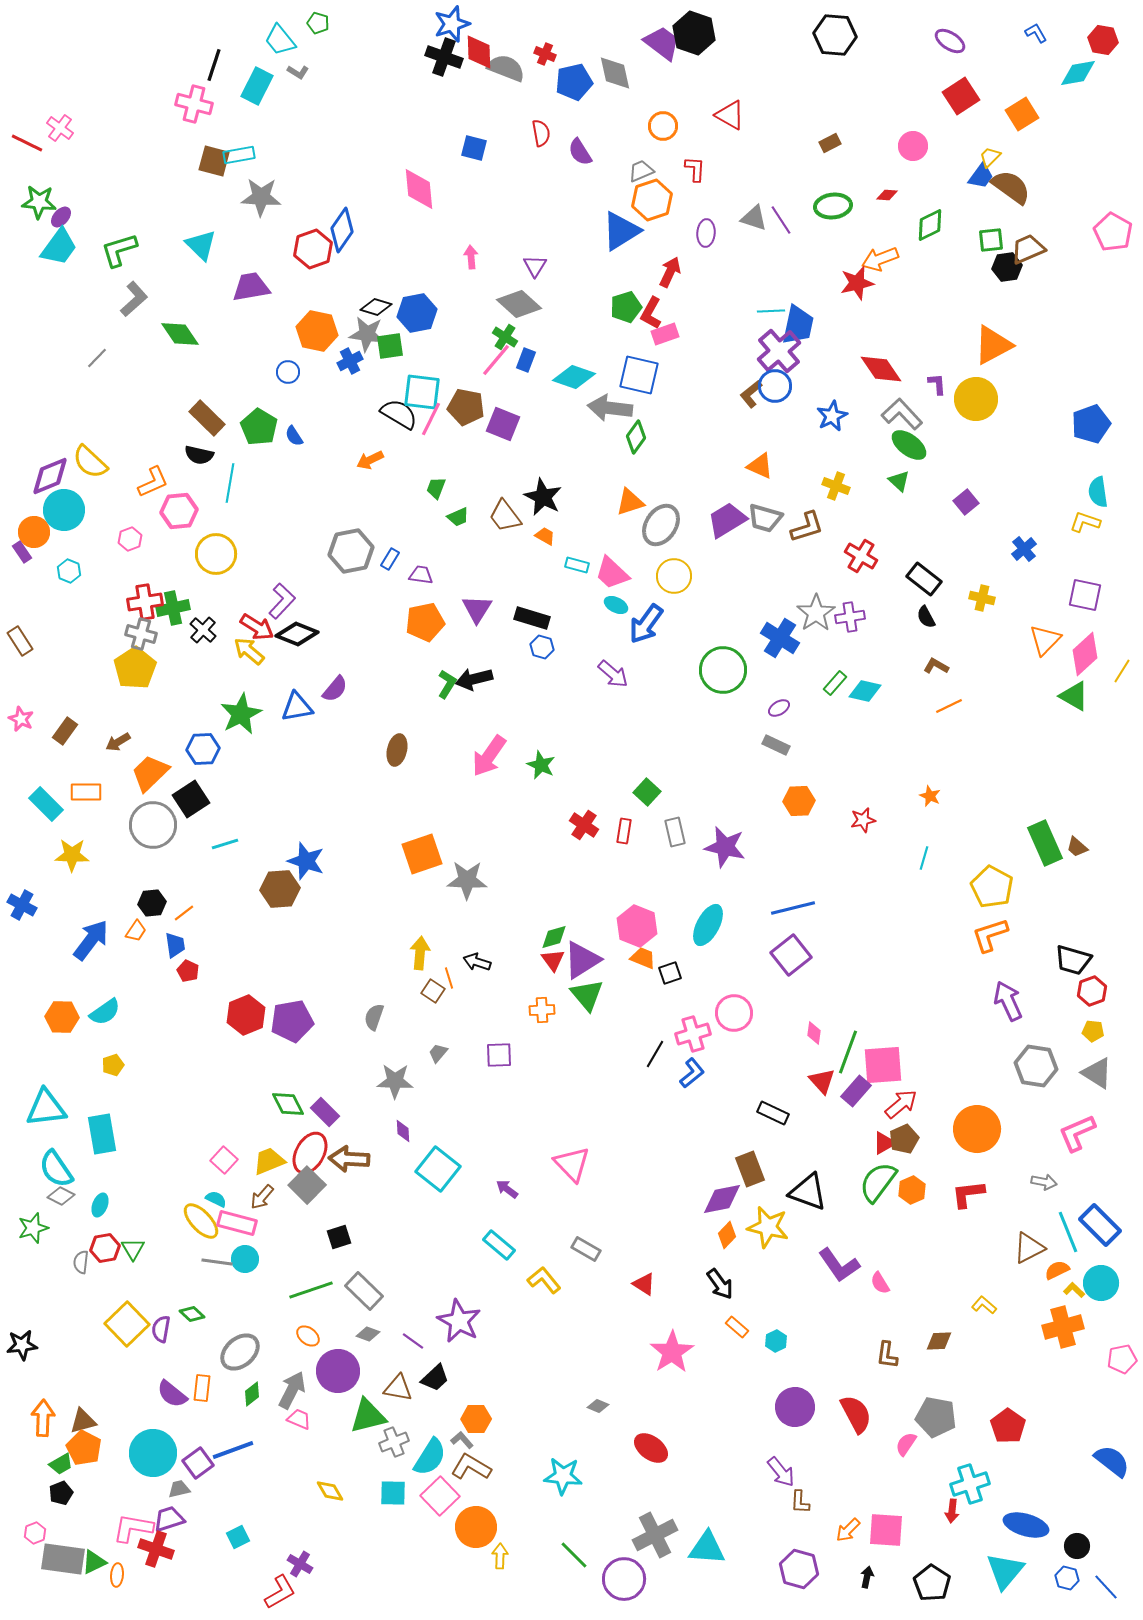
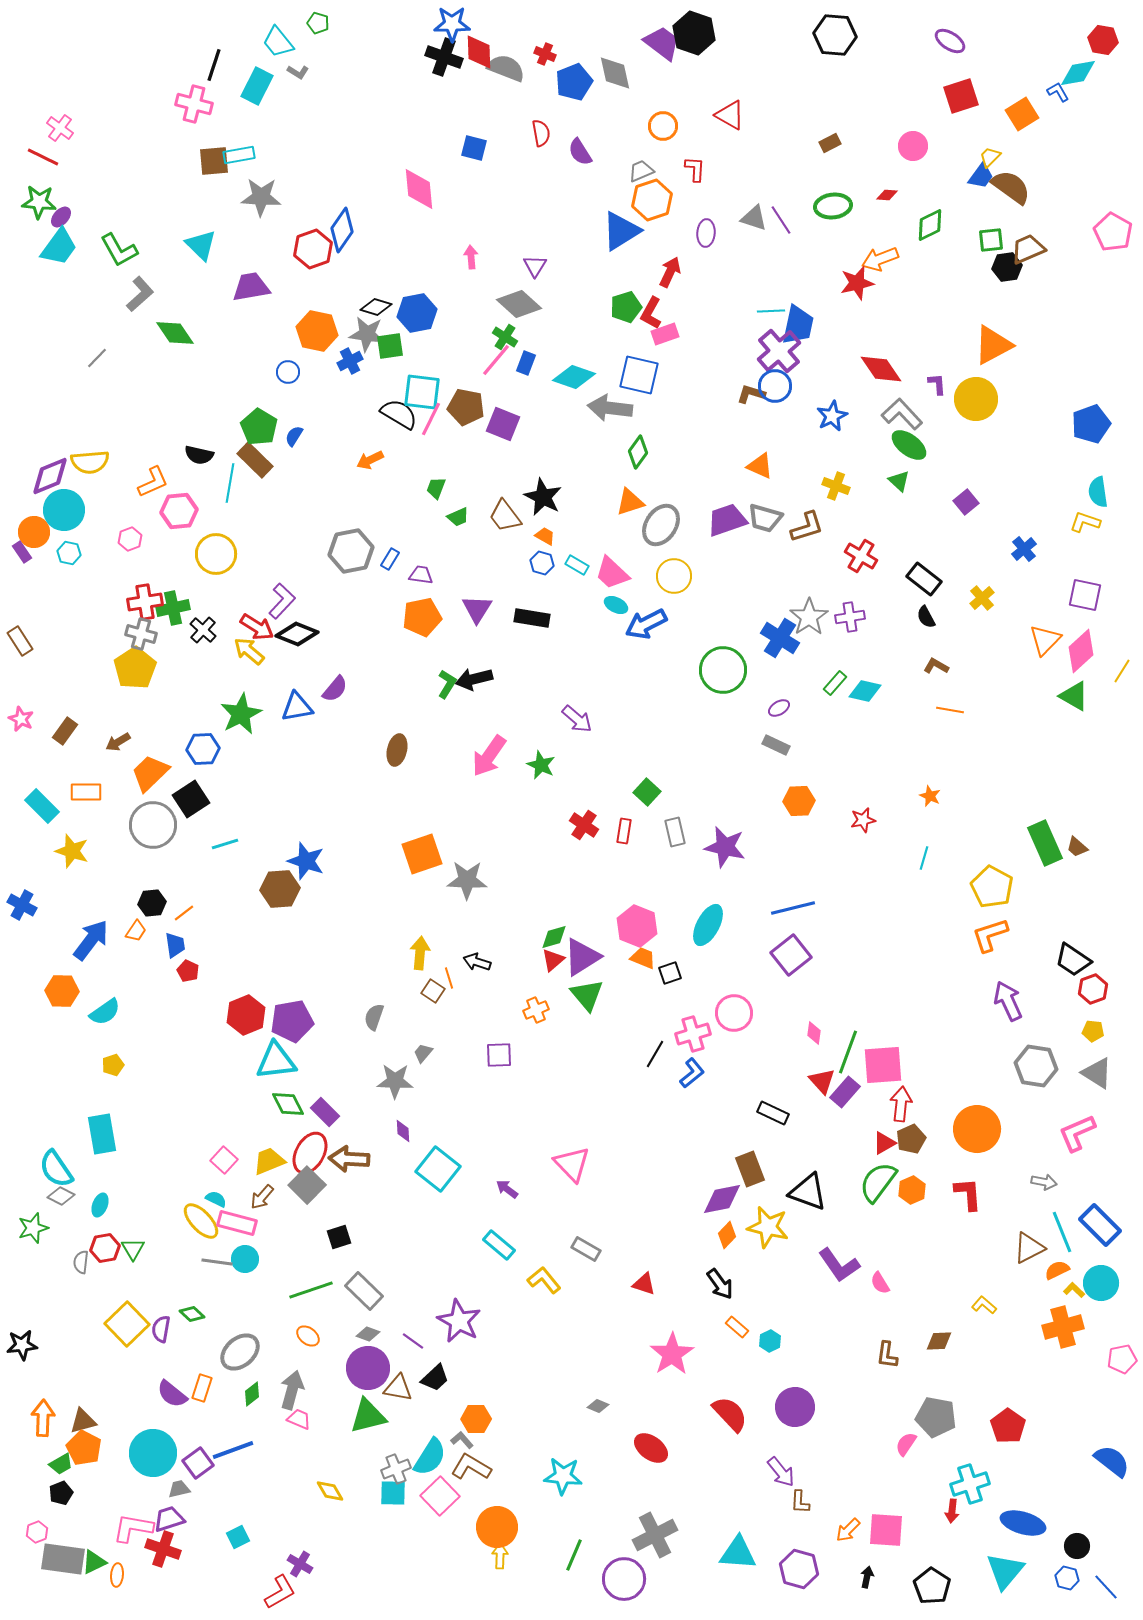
blue star at (452, 24): rotated 18 degrees clockwise
blue L-shape at (1036, 33): moved 22 px right, 59 px down
cyan trapezoid at (280, 40): moved 2 px left, 2 px down
blue pentagon at (574, 82): rotated 9 degrees counterclockwise
red square at (961, 96): rotated 15 degrees clockwise
red line at (27, 143): moved 16 px right, 14 px down
brown square at (214, 161): rotated 20 degrees counterclockwise
green L-shape at (119, 250): rotated 102 degrees counterclockwise
gray L-shape at (134, 299): moved 6 px right, 5 px up
green diamond at (180, 334): moved 5 px left, 1 px up
blue rectangle at (526, 360): moved 3 px down
brown L-shape at (751, 394): rotated 56 degrees clockwise
brown rectangle at (207, 418): moved 48 px right, 42 px down
blue semicircle at (294, 436): rotated 65 degrees clockwise
green diamond at (636, 437): moved 2 px right, 15 px down
yellow semicircle at (90, 462): rotated 48 degrees counterclockwise
purple trapezoid at (727, 520): rotated 12 degrees clockwise
cyan rectangle at (577, 565): rotated 15 degrees clockwise
cyan hexagon at (69, 571): moved 18 px up; rotated 10 degrees counterclockwise
yellow cross at (982, 598): rotated 35 degrees clockwise
gray star at (816, 613): moved 7 px left, 4 px down
black rectangle at (532, 618): rotated 8 degrees counterclockwise
orange pentagon at (425, 622): moved 3 px left, 5 px up
blue arrow at (646, 624): rotated 27 degrees clockwise
blue hexagon at (542, 647): moved 84 px up
pink diamond at (1085, 654): moved 4 px left, 3 px up
purple arrow at (613, 674): moved 36 px left, 45 px down
orange line at (949, 706): moved 1 px right, 4 px down; rotated 36 degrees clockwise
cyan rectangle at (46, 804): moved 4 px left, 2 px down
yellow star at (72, 855): moved 4 px up; rotated 16 degrees clockwise
red triangle at (553, 960): rotated 25 degrees clockwise
purple triangle at (582, 960): moved 3 px up
black trapezoid at (1073, 960): rotated 18 degrees clockwise
red hexagon at (1092, 991): moved 1 px right, 2 px up
orange cross at (542, 1010): moved 6 px left; rotated 20 degrees counterclockwise
orange hexagon at (62, 1017): moved 26 px up
gray trapezoid at (438, 1053): moved 15 px left
purple rectangle at (856, 1091): moved 11 px left, 1 px down
red arrow at (901, 1104): rotated 44 degrees counterclockwise
cyan triangle at (46, 1108): moved 230 px right, 47 px up
brown pentagon at (904, 1139): moved 7 px right
red L-shape at (968, 1194): rotated 93 degrees clockwise
cyan line at (1068, 1232): moved 6 px left
red triangle at (644, 1284): rotated 15 degrees counterclockwise
cyan hexagon at (776, 1341): moved 6 px left
pink star at (672, 1352): moved 2 px down
purple circle at (338, 1371): moved 30 px right, 3 px up
orange rectangle at (202, 1388): rotated 12 degrees clockwise
gray arrow at (292, 1390): rotated 12 degrees counterclockwise
red semicircle at (856, 1414): moved 126 px left; rotated 15 degrees counterclockwise
gray cross at (394, 1442): moved 2 px right, 27 px down
blue ellipse at (1026, 1525): moved 3 px left, 2 px up
orange circle at (476, 1527): moved 21 px right
pink hexagon at (35, 1533): moved 2 px right, 1 px up
cyan triangle at (707, 1548): moved 31 px right, 5 px down
red cross at (156, 1549): moved 7 px right
green line at (574, 1555): rotated 68 degrees clockwise
black pentagon at (932, 1583): moved 3 px down
